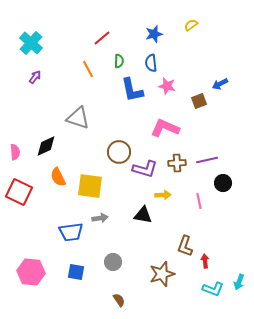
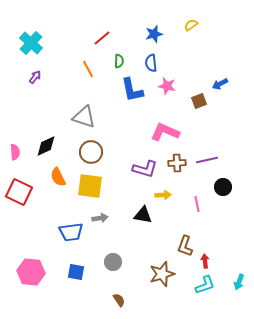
gray triangle: moved 6 px right, 1 px up
pink L-shape: moved 4 px down
brown circle: moved 28 px left
black circle: moved 4 px down
pink line: moved 2 px left, 3 px down
cyan L-shape: moved 8 px left, 4 px up; rotated 40 degrees counterclockwise
